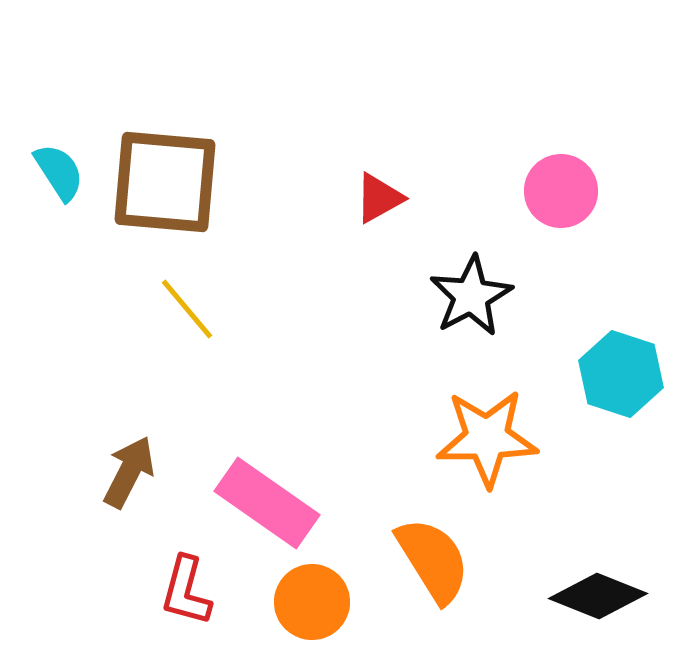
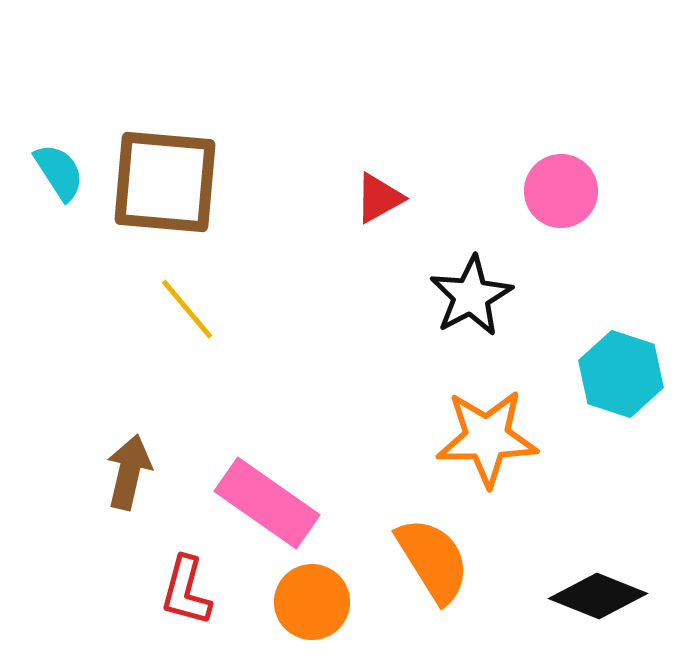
brown arrow: rotated 14 degrees counterclockwise
